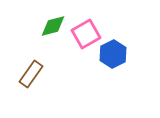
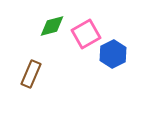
green diamond: moved 1 px left
brown rectangle: rotated 12 degrees counterclockwise
